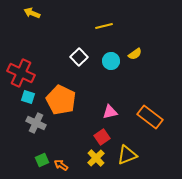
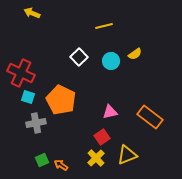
gray cross: rotated 36 degrees counterclockwise
